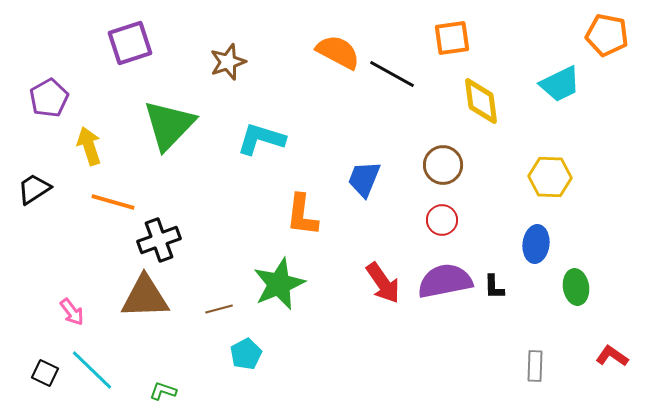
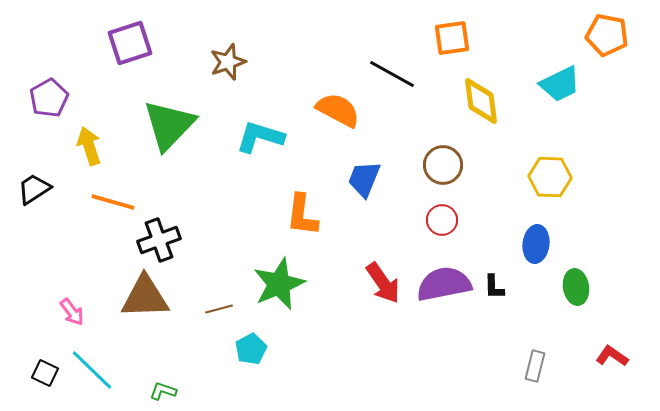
orange semicircle: moved 58 px down
cyan L-shape: moved 1 px left, 2 px up
purple semicircle: moved 1 px left, 3 px down
cyan pentagon: moved 5 px right, 5 px up
gray rectangle: rotated 12 degrees clockwise
